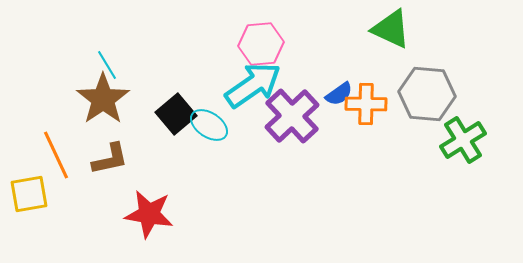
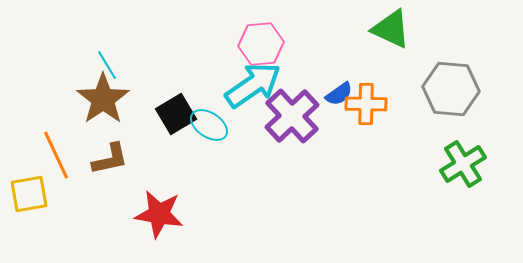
gray hexagon: moved 24 px right, 5 px up
black square: rotated 9 degrees clockwise
green cross: moved 24 px down
red star: moved 10 px right
